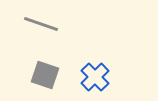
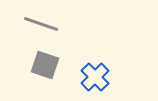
gray square: moved 10 px up
